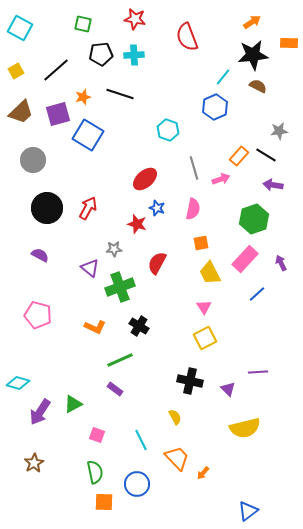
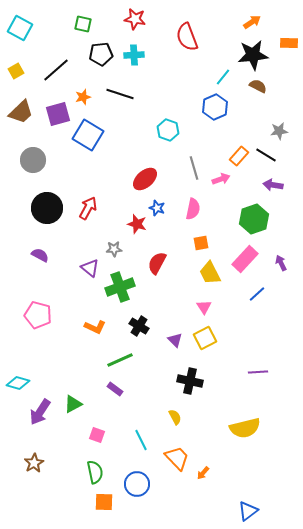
purple triangle at (228, 389): moved 53 px left, 49 px up
